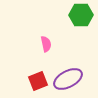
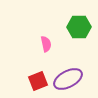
green hexagon: moved 2 px left, 12 px down
